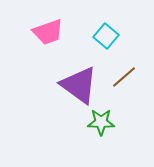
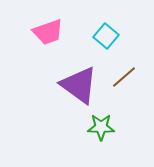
green star: moved 5 px down
